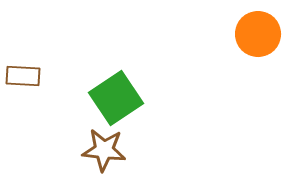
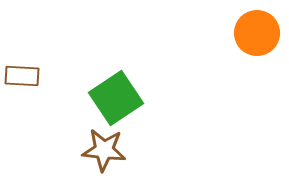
orange circle: moved 1 px left, 1 px up
brown rectangle: moved 1 px left
